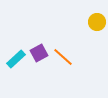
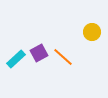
yellow circle: moved 5 px left, 10 px down
